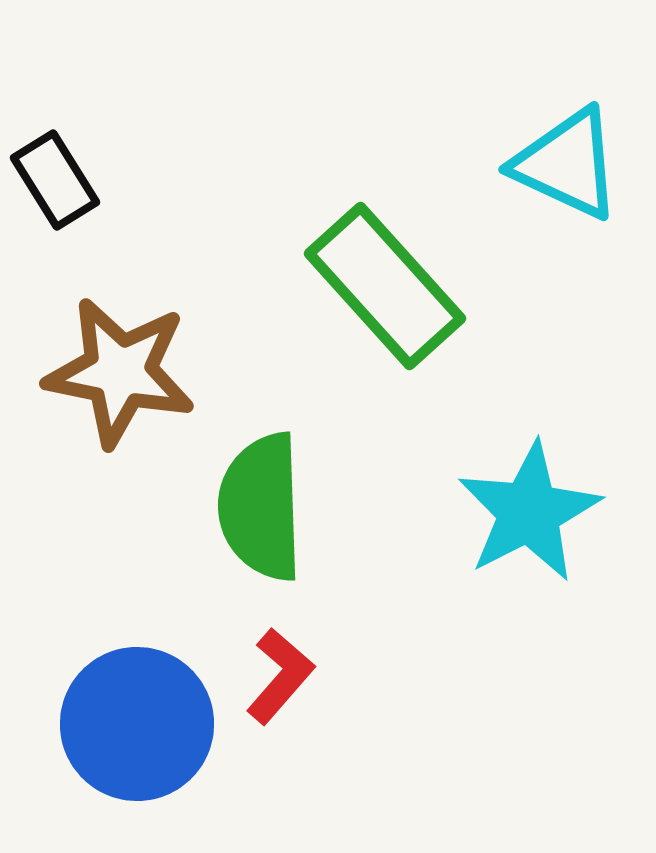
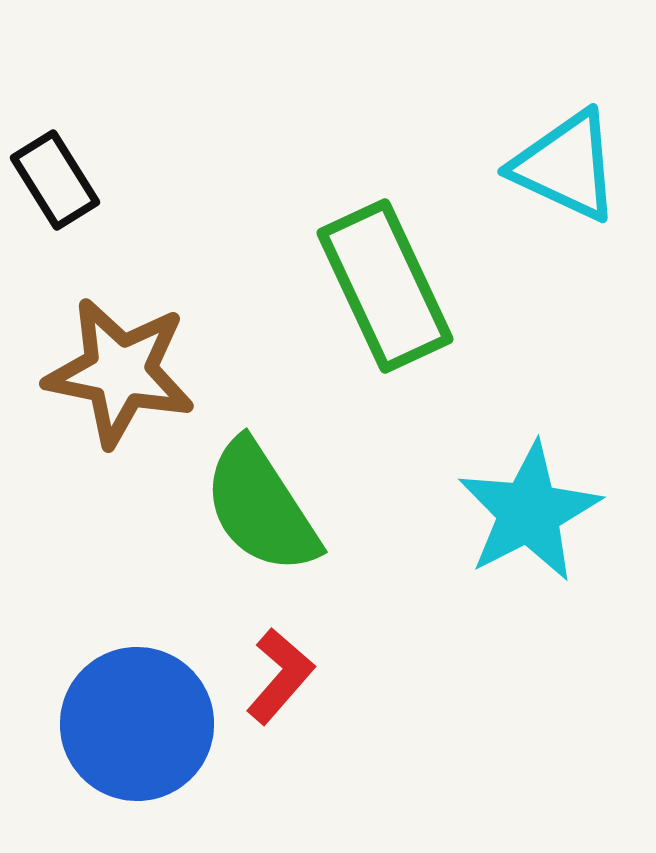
cyan triangle: moved 1 px left, 2 px down
green rectangle: rotated 17 degrees clockwise
green semicircle: rotated 31 degrees counterclockwise
